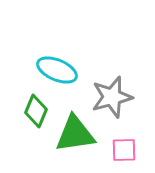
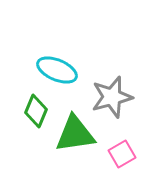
pink square: moved 2 px left, 4 px down; rotated 28 degrees counterclockwise
